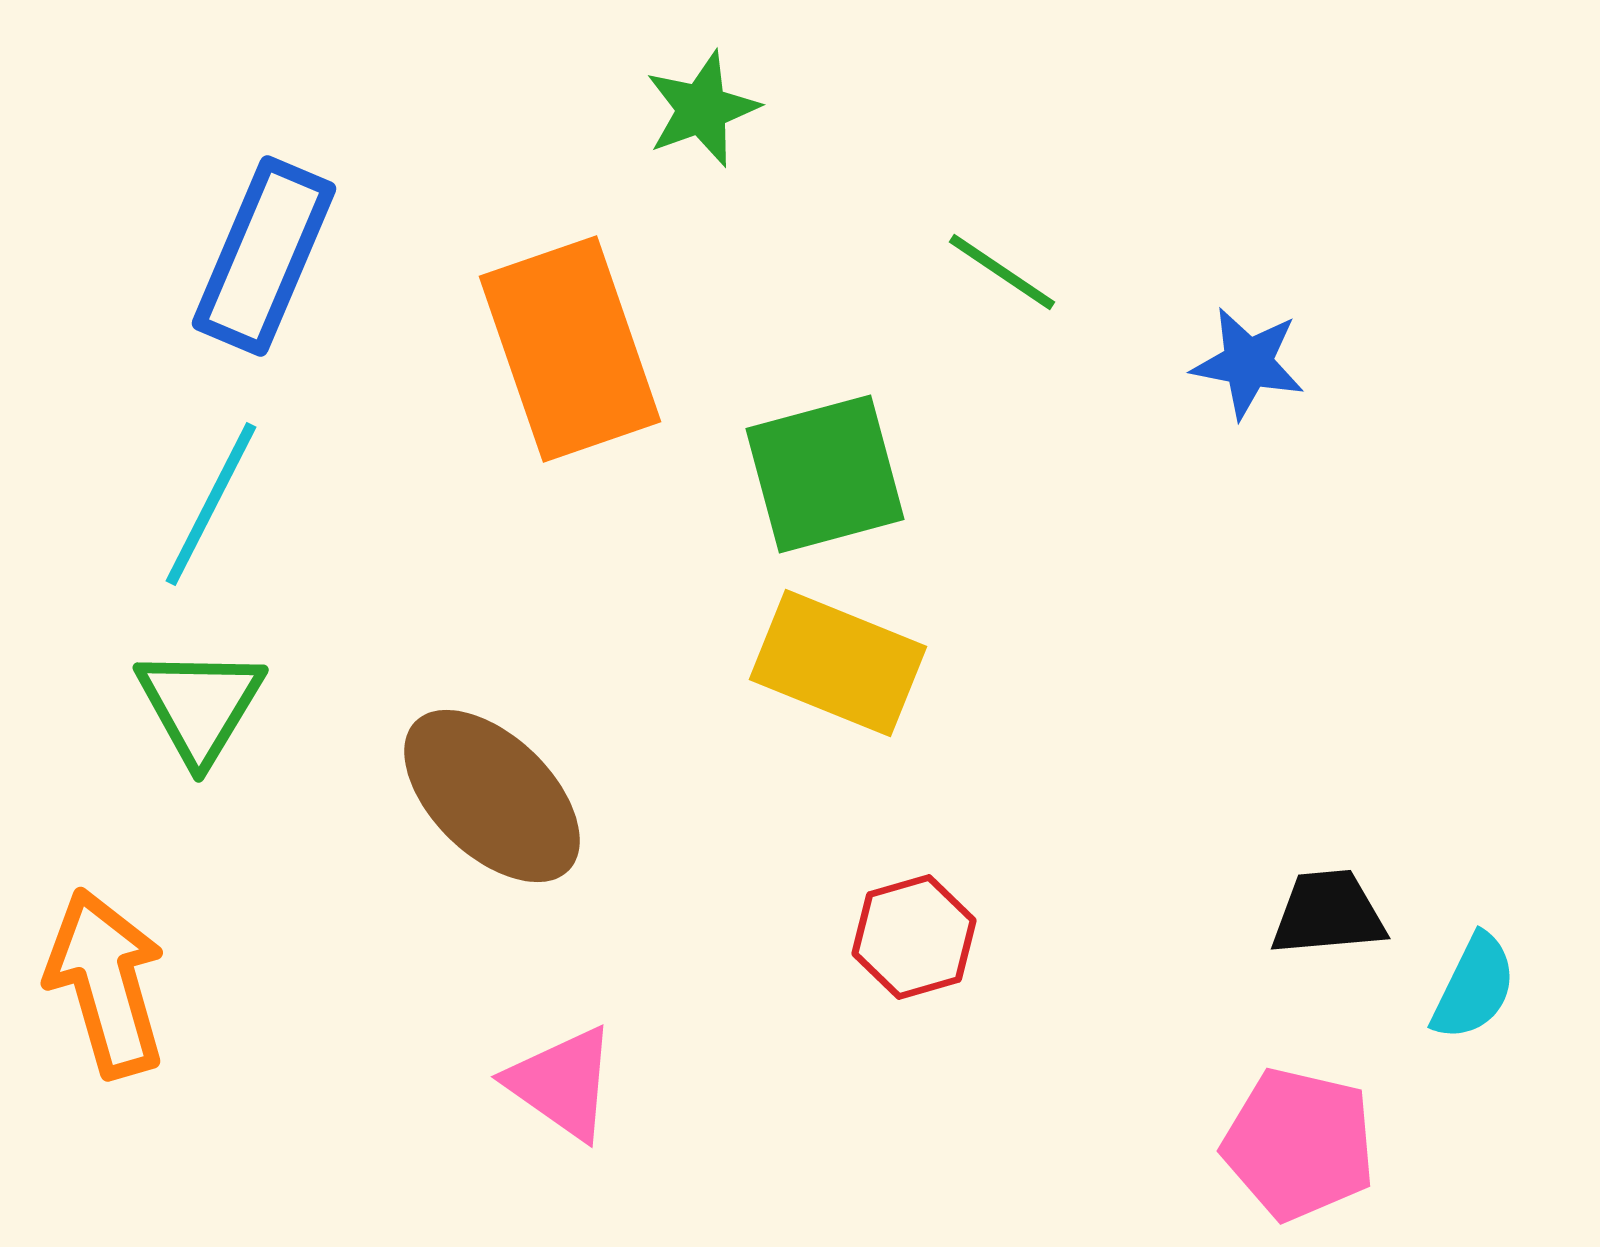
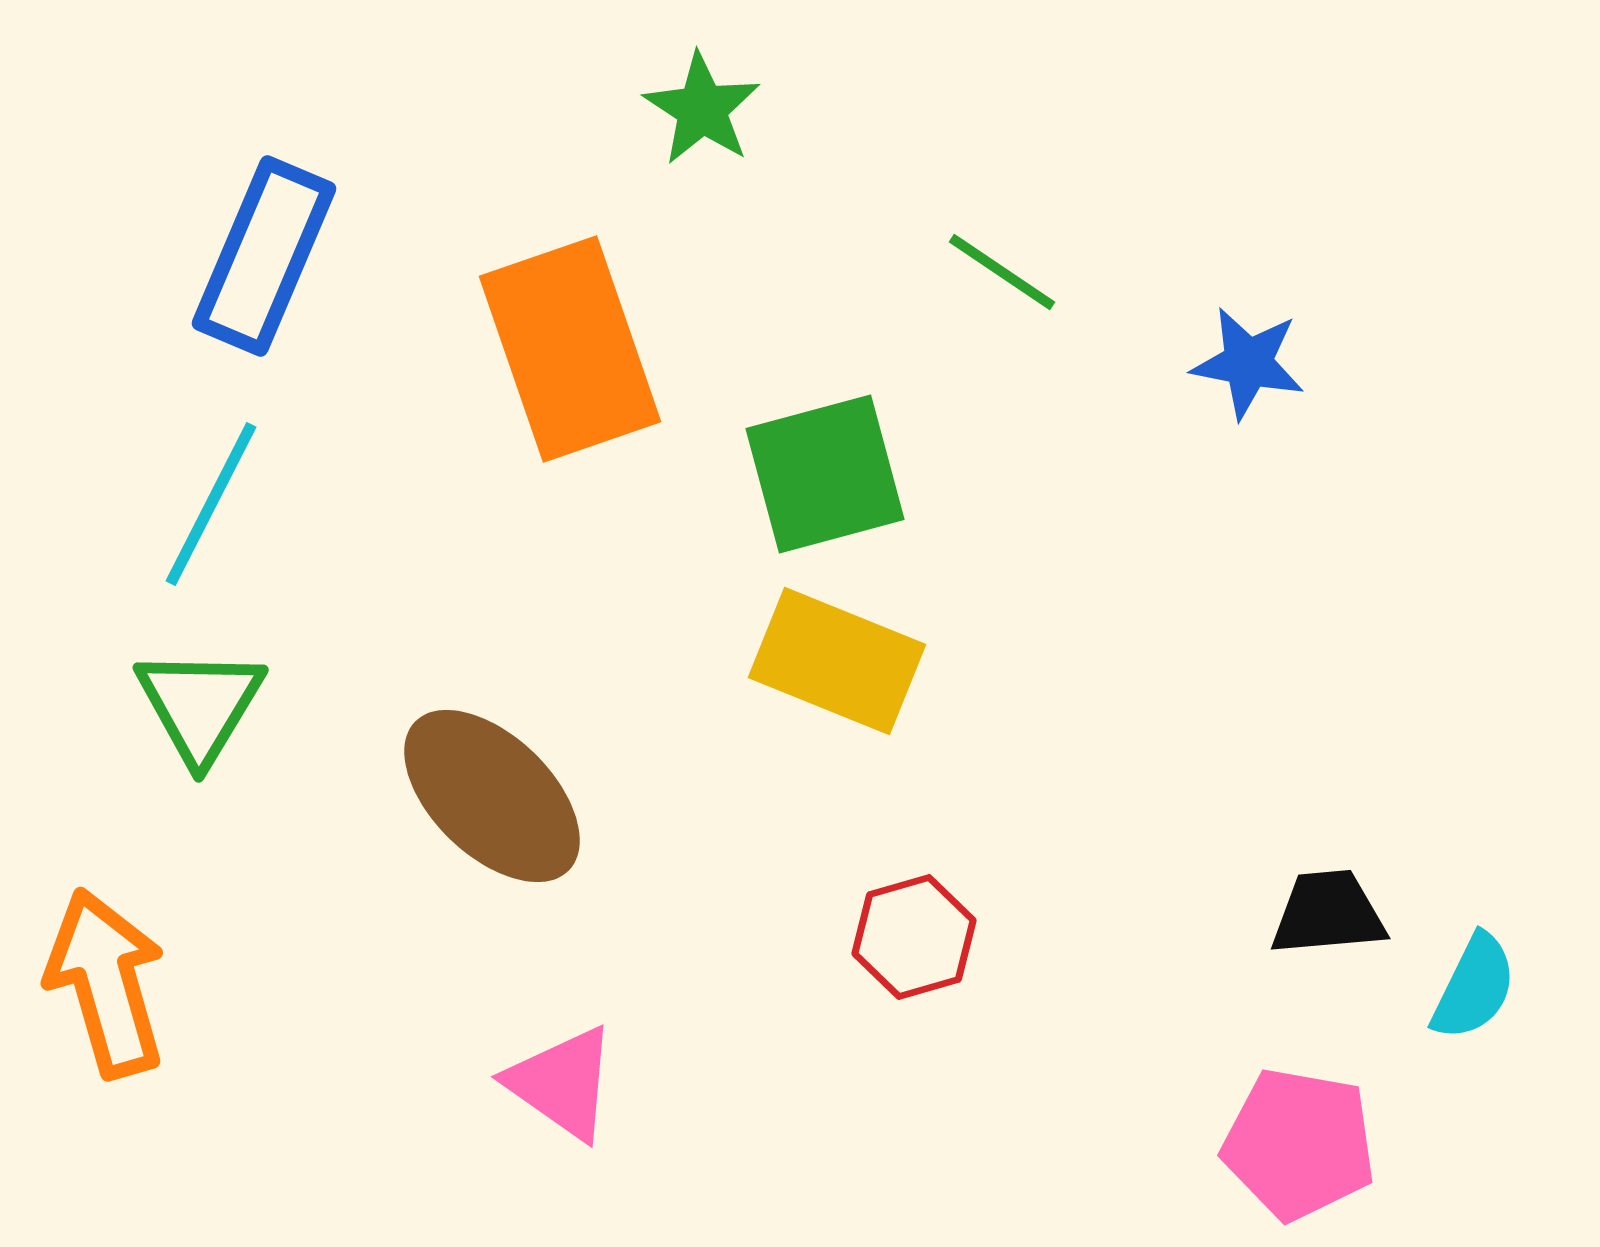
green star: rotated 19 degrees counterclockwise
yellow rectangle: moved 1 px left, 2 px up
pink pentagon: rotated 3 degrees counterclockwise
